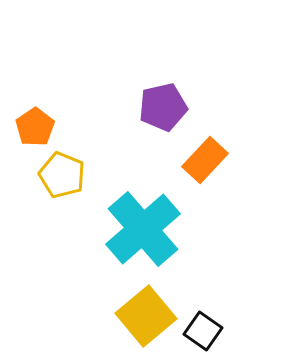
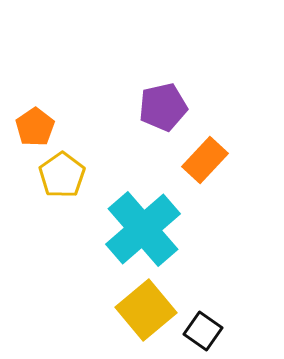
yellow pentagon: rotated 15 degrees clockwise
yellow square: moved 6 px up
